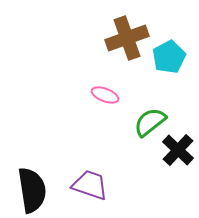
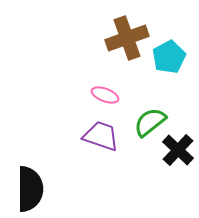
purple trapezoid: moved 11 px right, 49 px up
black semicircle: moved 2 px left, 1 px up; rotated 9 degrees clockwise
